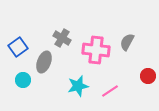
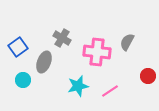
pink cross: moved 1 px right, 2 px down
